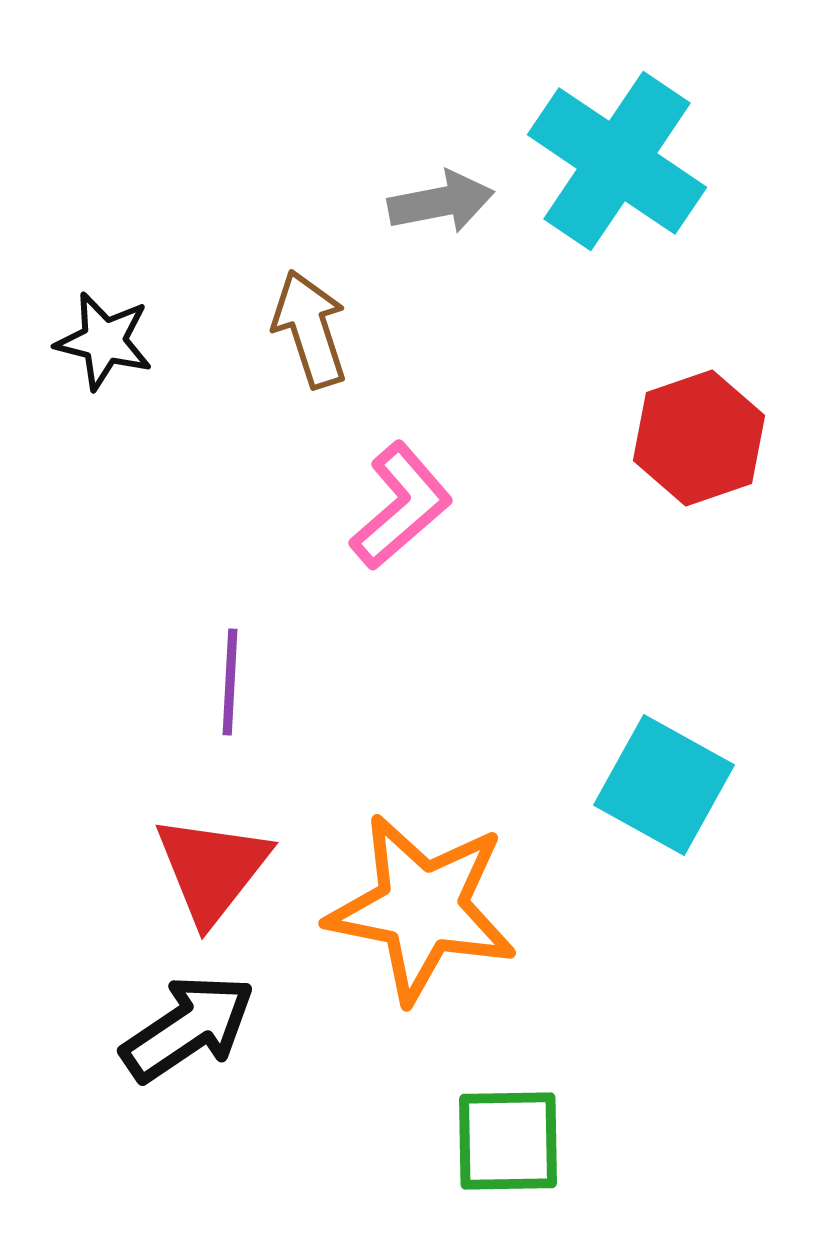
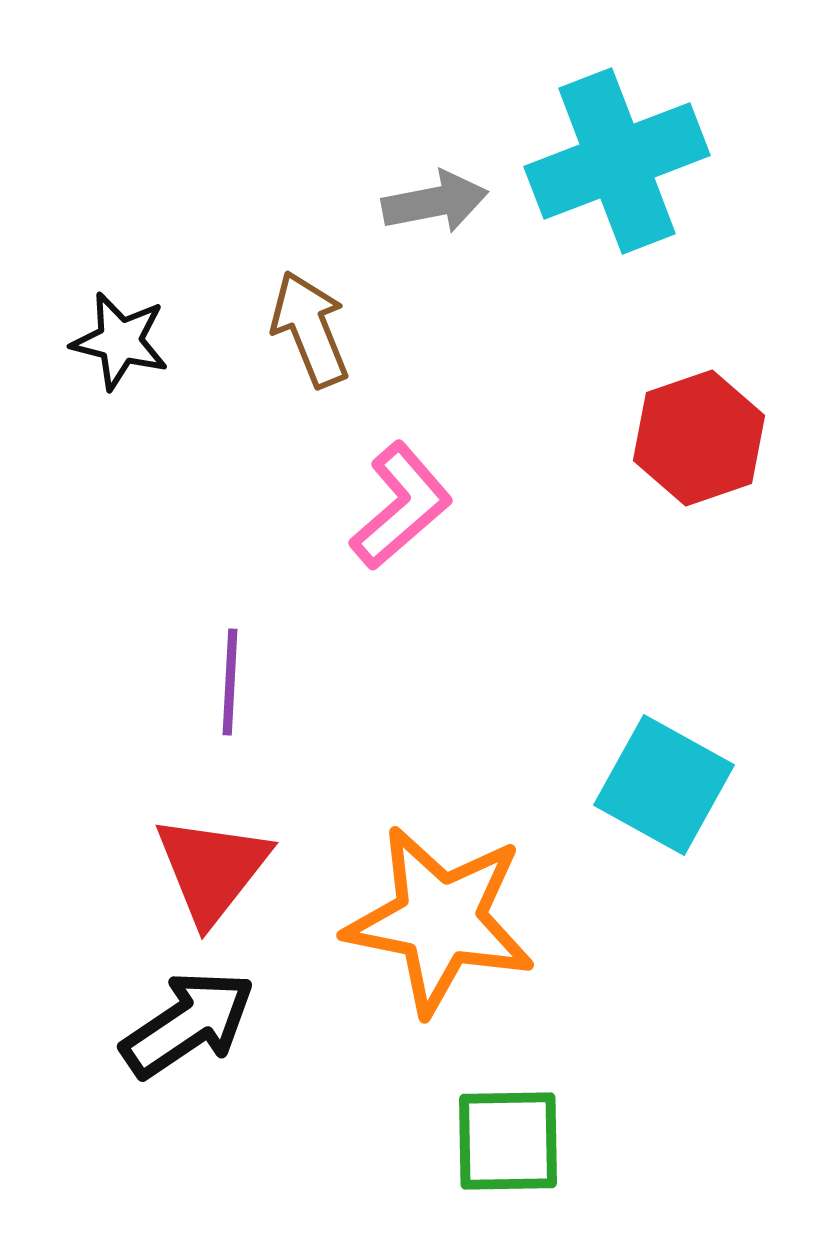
cyan cross: rotated 35 degrees clockwise
gray arrow: moved 6 px left
brown arrow: rotated 4 degrees counterclockwise
black star: moved 16 px right
orange star: moved 18 px right, 12 px down
black arrow: moved 4 px up
